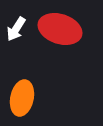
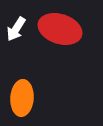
orange ellipse: rotated 8 degrees counterclockwise
